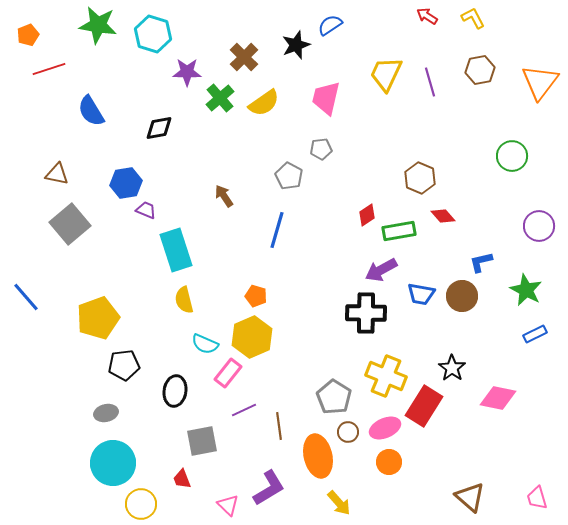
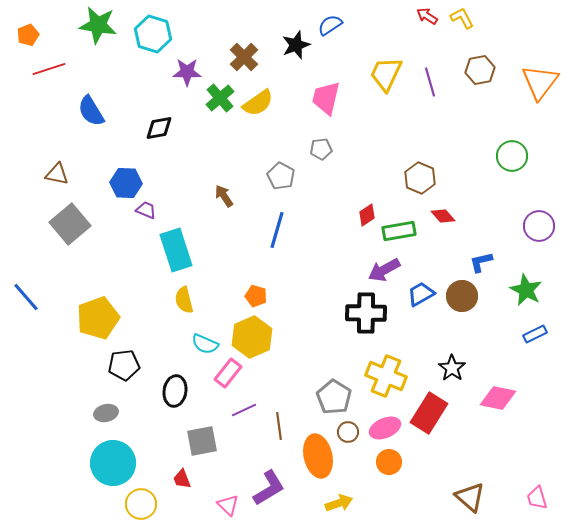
yellow L-shape at (473, 18): moved 11 px left
yellow semicircle at (264, 103): moved 6 px left
gray pentagon at (289, 176): moved 8 px left
blue hexagon at (126, 183): rotated 12 degrees clockwise
purple arrow at (381, 270): moved 3 px right
blue trapezoid at (421, 294): rotated 140 degrees clockwise
red rectangle at (424, 406): moved 5 px right, 7 px down
yellow arrow at (339, 503): rotated 68 degrees counterclockwise
